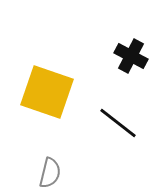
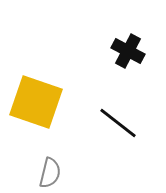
black cross: moved 3 px left, 5 px up
yellow square: moved 11 px left, 10 px down
